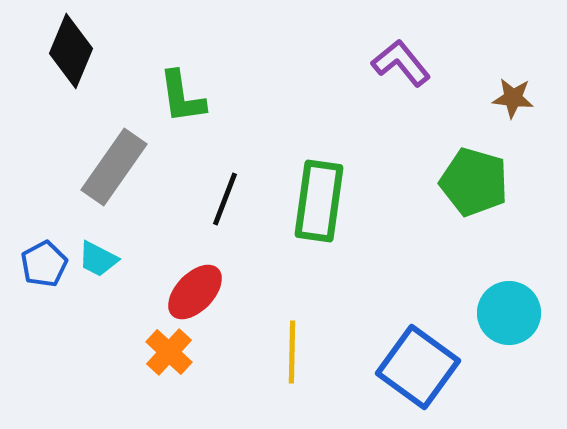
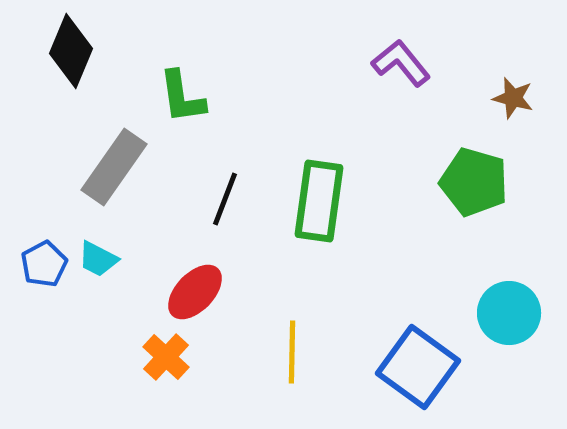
brown star: rotated 9 degrees clockwise
orange cross: moved 3 px left, 5 px down
